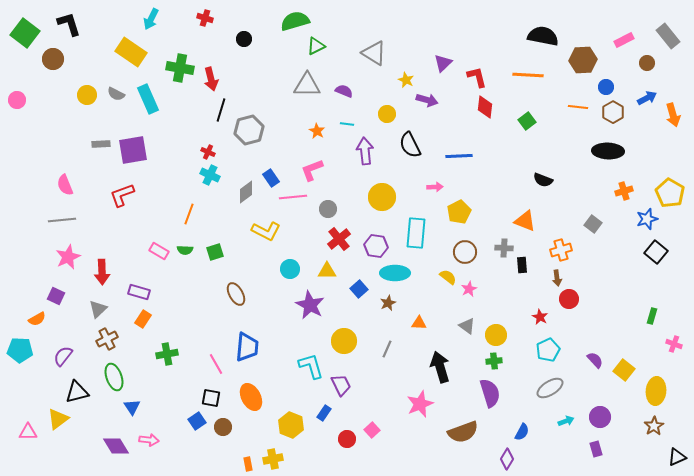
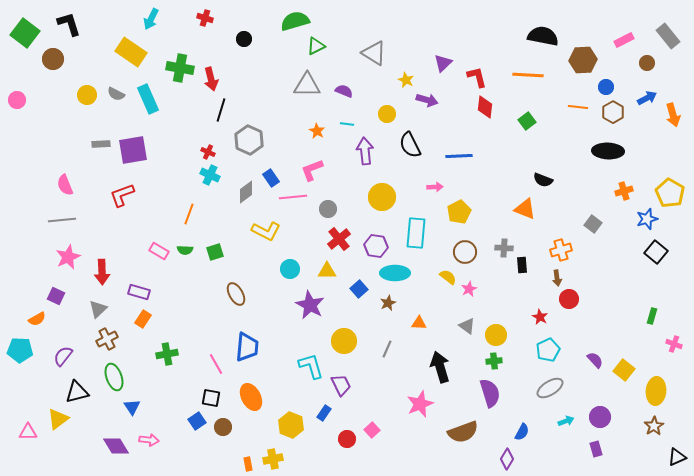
gray hexagon at (249, 130): moved 10 px down; rotated 20 degrees counterclockwise
orange triangle at (525, 221): moved 12 px up
